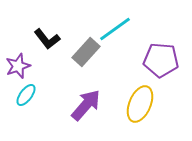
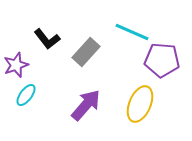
cyan line: moved 17 px right, 3 px down; rotated 60 degrees clockwise
purple pentagon: moved 1 px right
purple star: moved 2 px left, 1 px up
